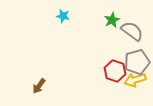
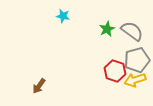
green star: moved 5 px left, 9 px down
gray pentagon: moved 2 px up
